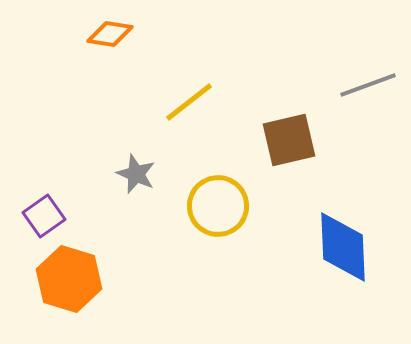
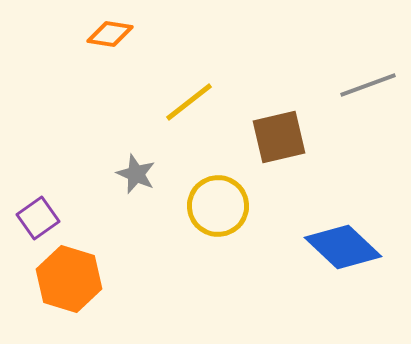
brown square: moved 10 px left, 3 px up
purple square: moved 6 px left, 2 px down
blue diamond: rotated 44 degrees counterclockwise
